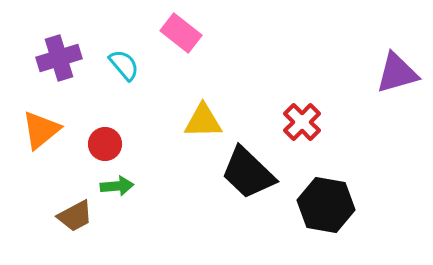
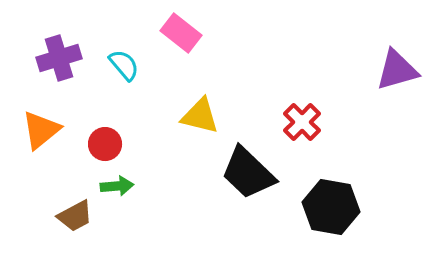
purple triangle: moved 3 px up
yellow triangle: moved 3 px left, 5 px up; rotated 15 degrees clockwise
black hexagon: moved 5 px right, 2 px down
